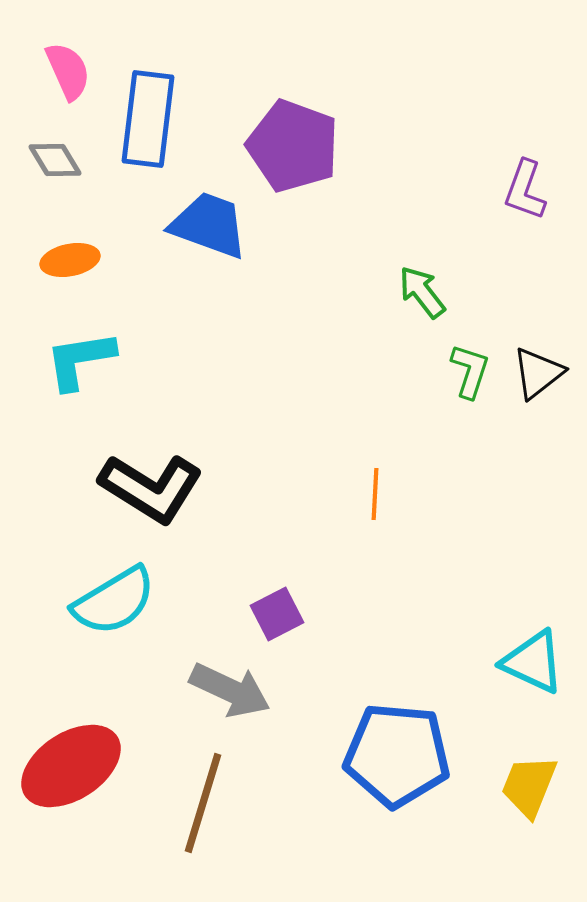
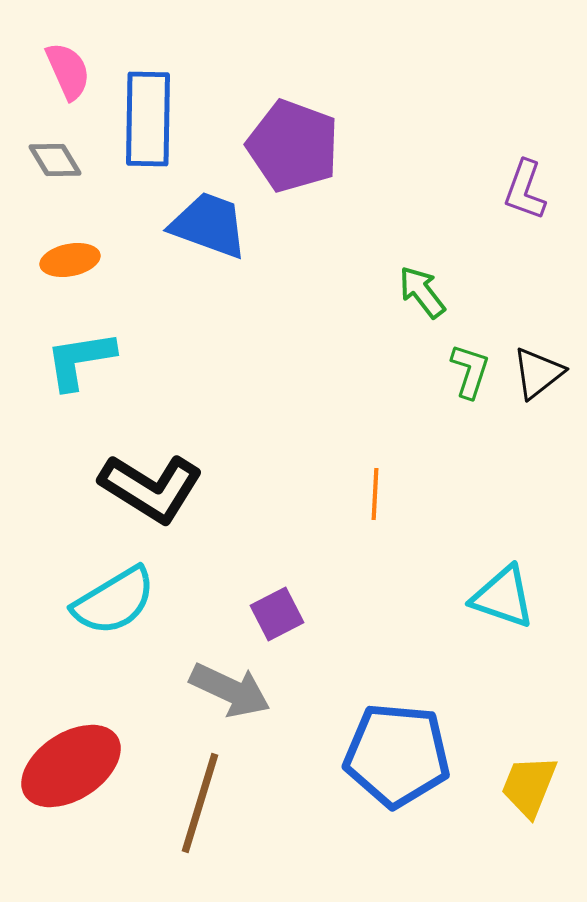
blue rectangle: rotated 6 degrees counterclockwise
cyan triangle: moved 30 px left, 65 px up; rotated 6 degrees counterclockwise
brown line: moved 3 px left
